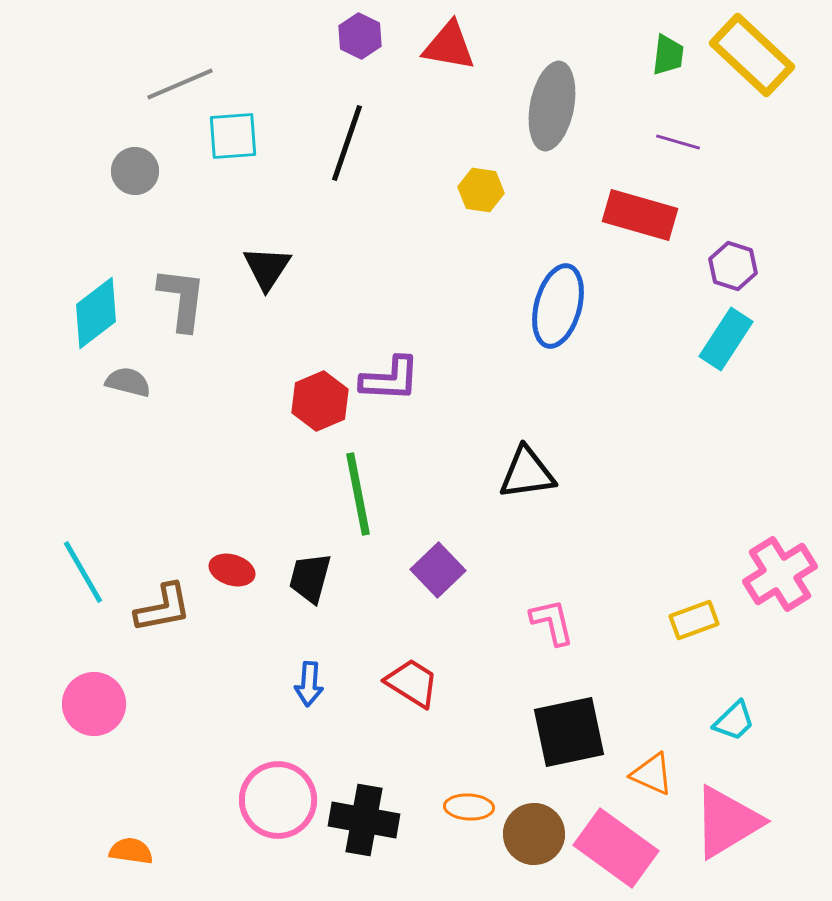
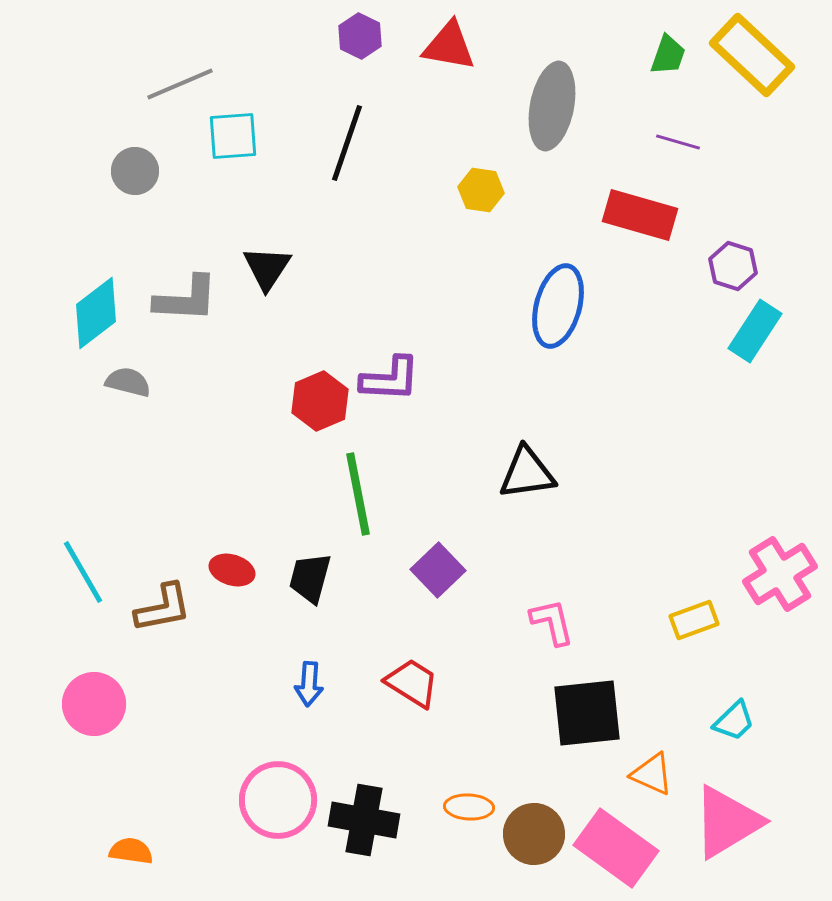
green trapezoid at (668, 55): rotated 12 degrees clockwise
gray L-shape at (182, 299): moved 4 px right; rotated 86 degrees clockwise
cyan rectangle at (726, 339): moved 29 px right, 8 px up
black square at (569, 732): moved 18 px right, 19 px up; rotated 6 degrees clockwise
